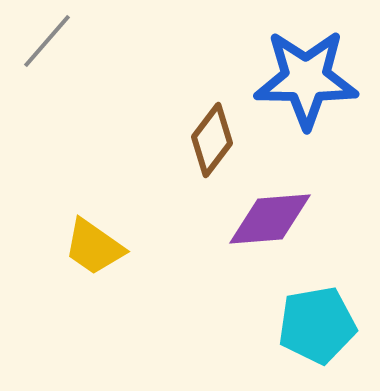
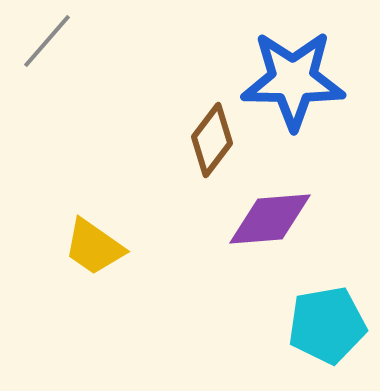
blue star: moved 13 px left, 1 px down
cyan pentagon: moved 10 px right
